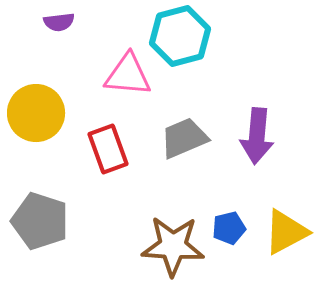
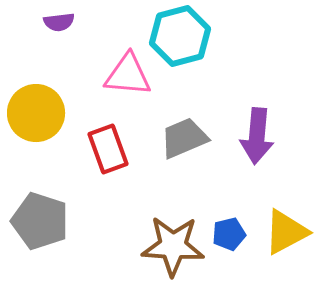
blue pentagon: moved 6 px down
